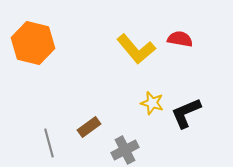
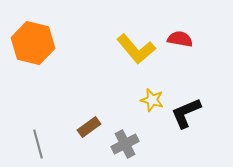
yellow star: moved 3 px up
gray line: moved 11 px left, 1 px down
gray cross: moved 6 px up
